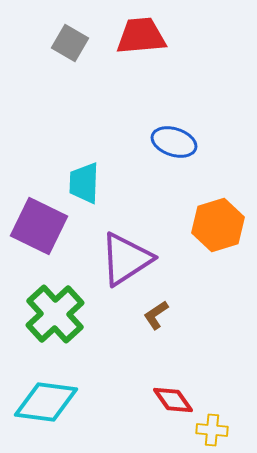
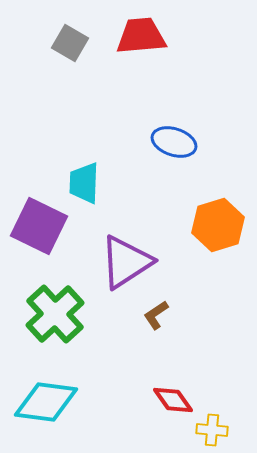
purple triangle: moved 3 px down
